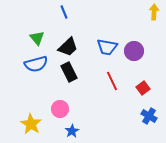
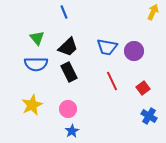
yellow arrow: moved 1 px left; rotated 21 degrees clockwise
blue semicircle: rotated 15 degrees clockwise
pink circle: moved 8 px right
yellow star: moved 1 px right, 19 px up; rotated 15 degrees clockwise
